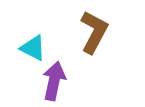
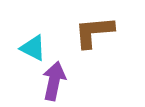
brown L-shape: rotated 123 degrees counterclockwise
